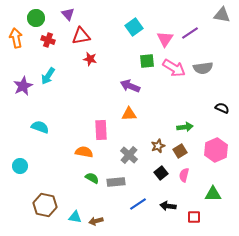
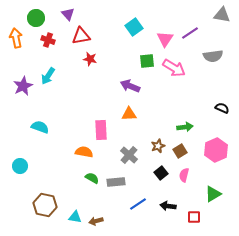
gray semicircle: moved 10 px right, 12 px up
green triangle: rotated 30 degrees counterclockwise
